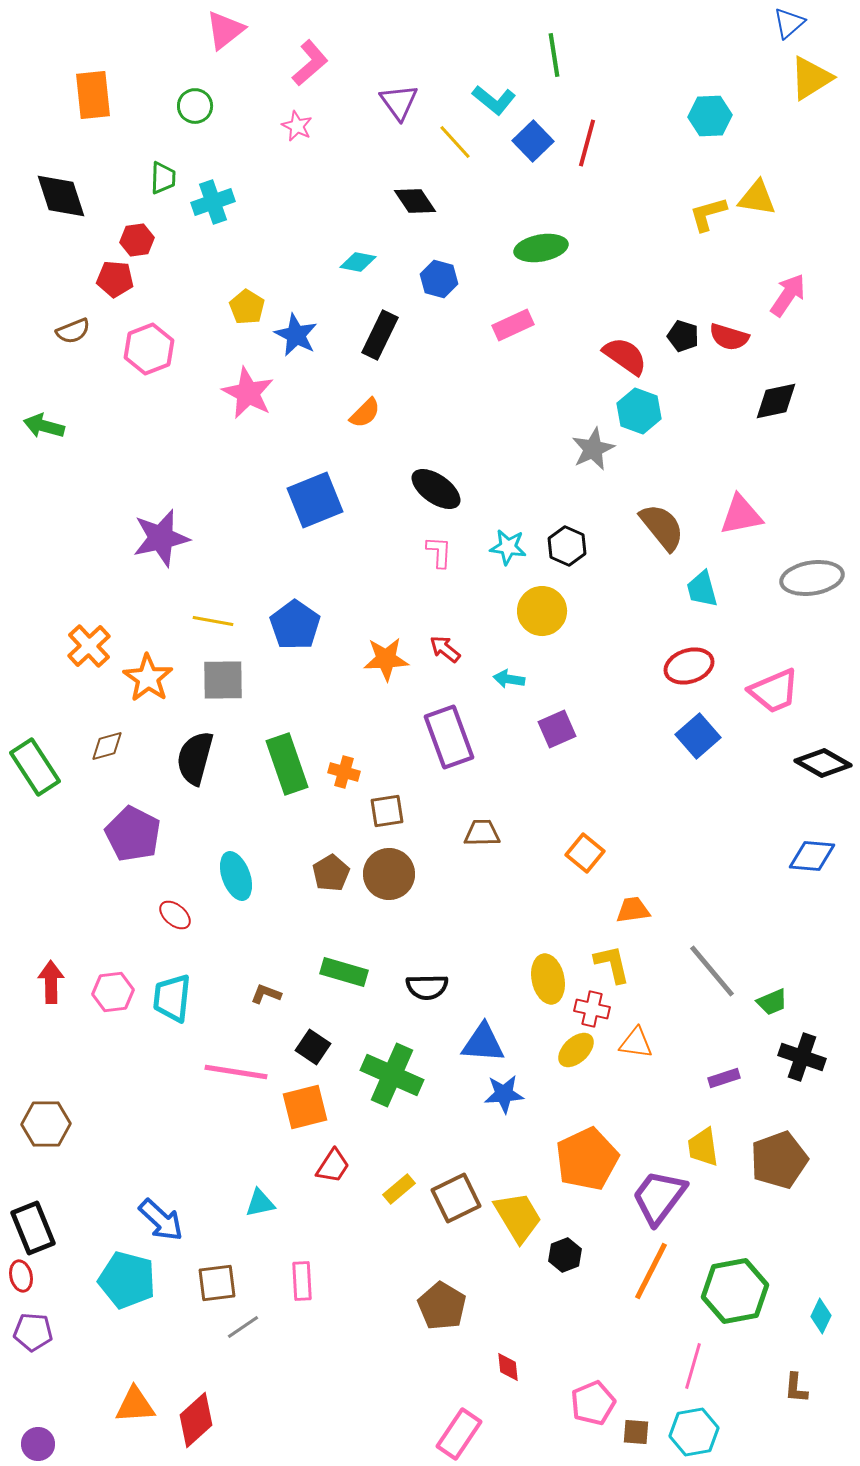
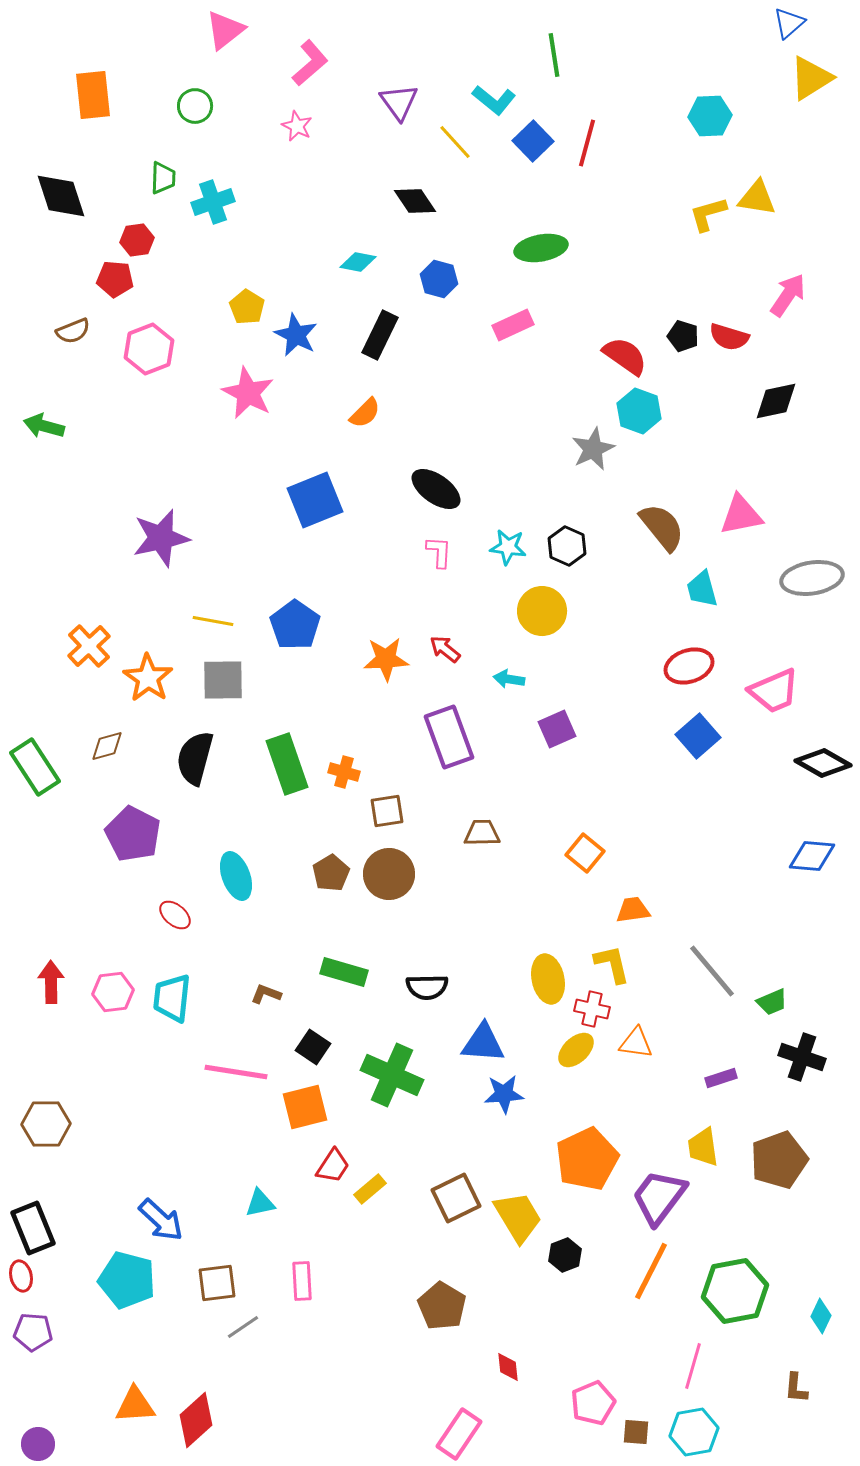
purple rectangle at (724, 1078): moved 3 px left
yellow rectangle at (399, 1189): moved 29 px left
